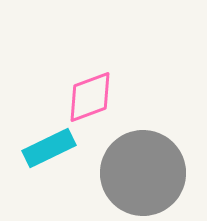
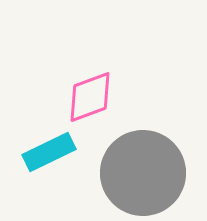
cyan rectangle: moved 4 px down
